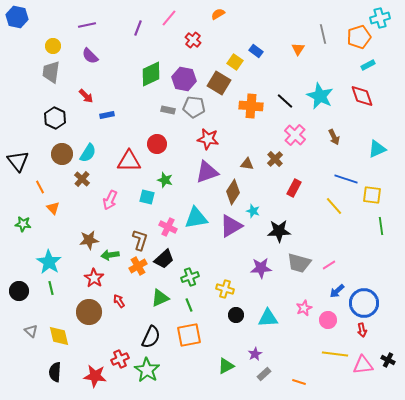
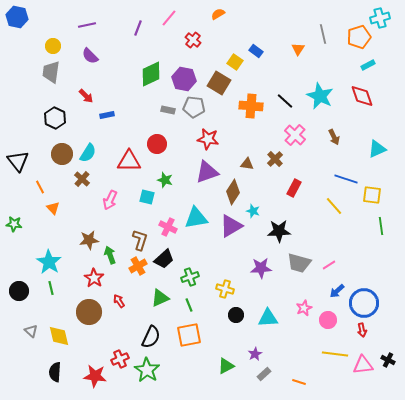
green star at (23, 224): moved 9 px left
green arrow at (110, 255): rotated 78 degrees clockwise
